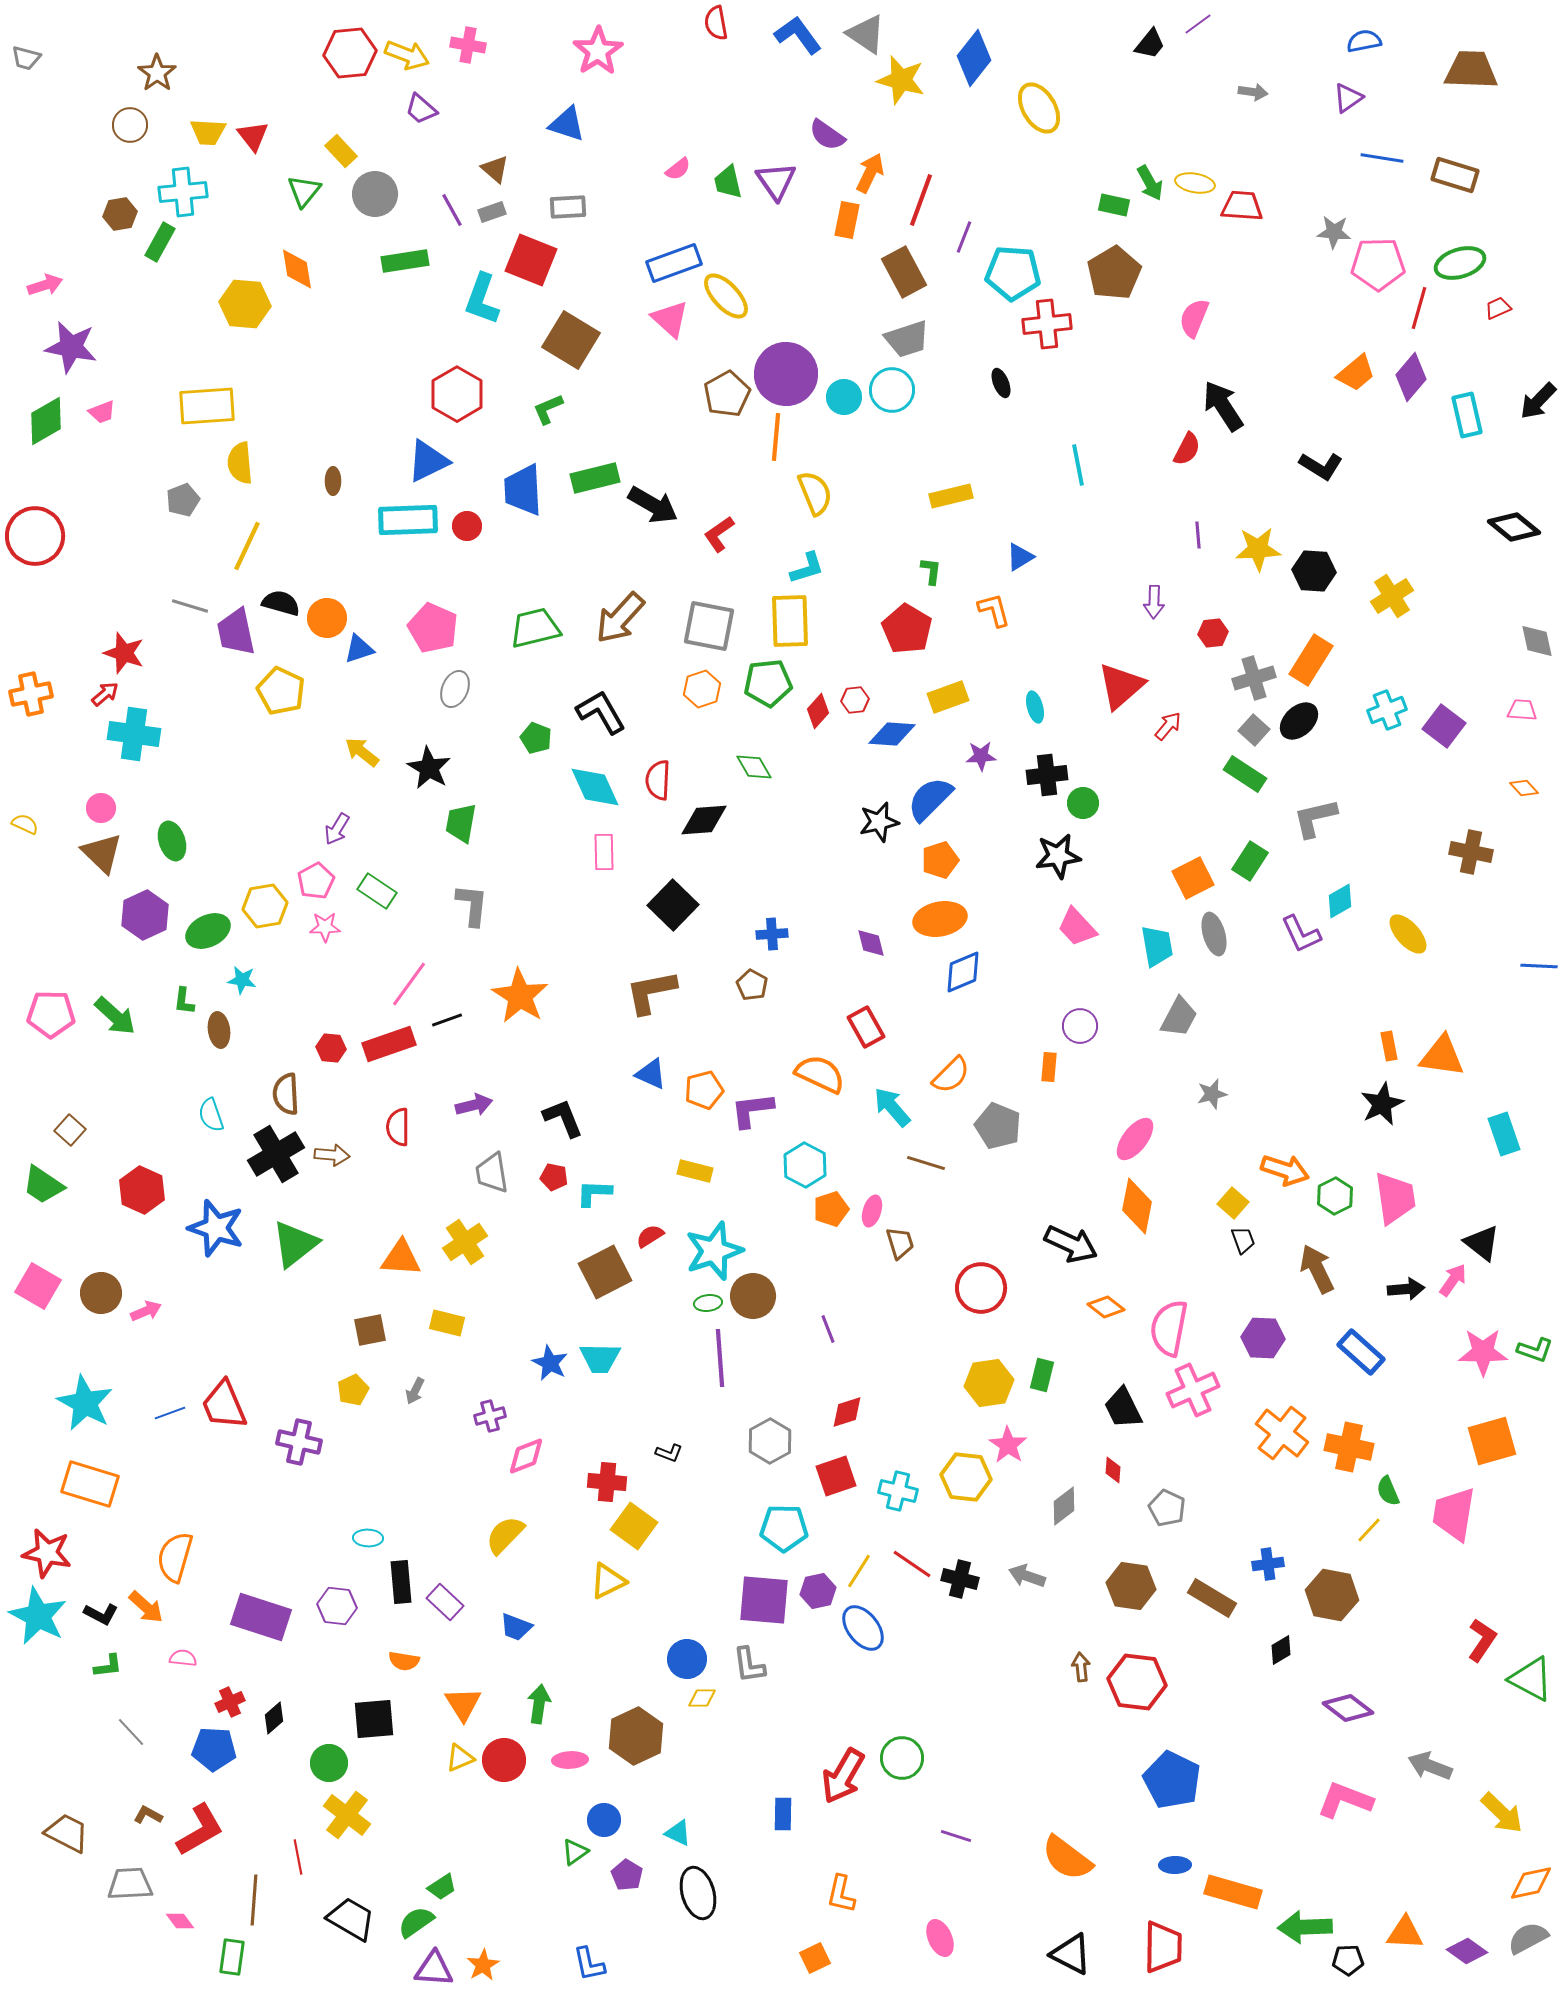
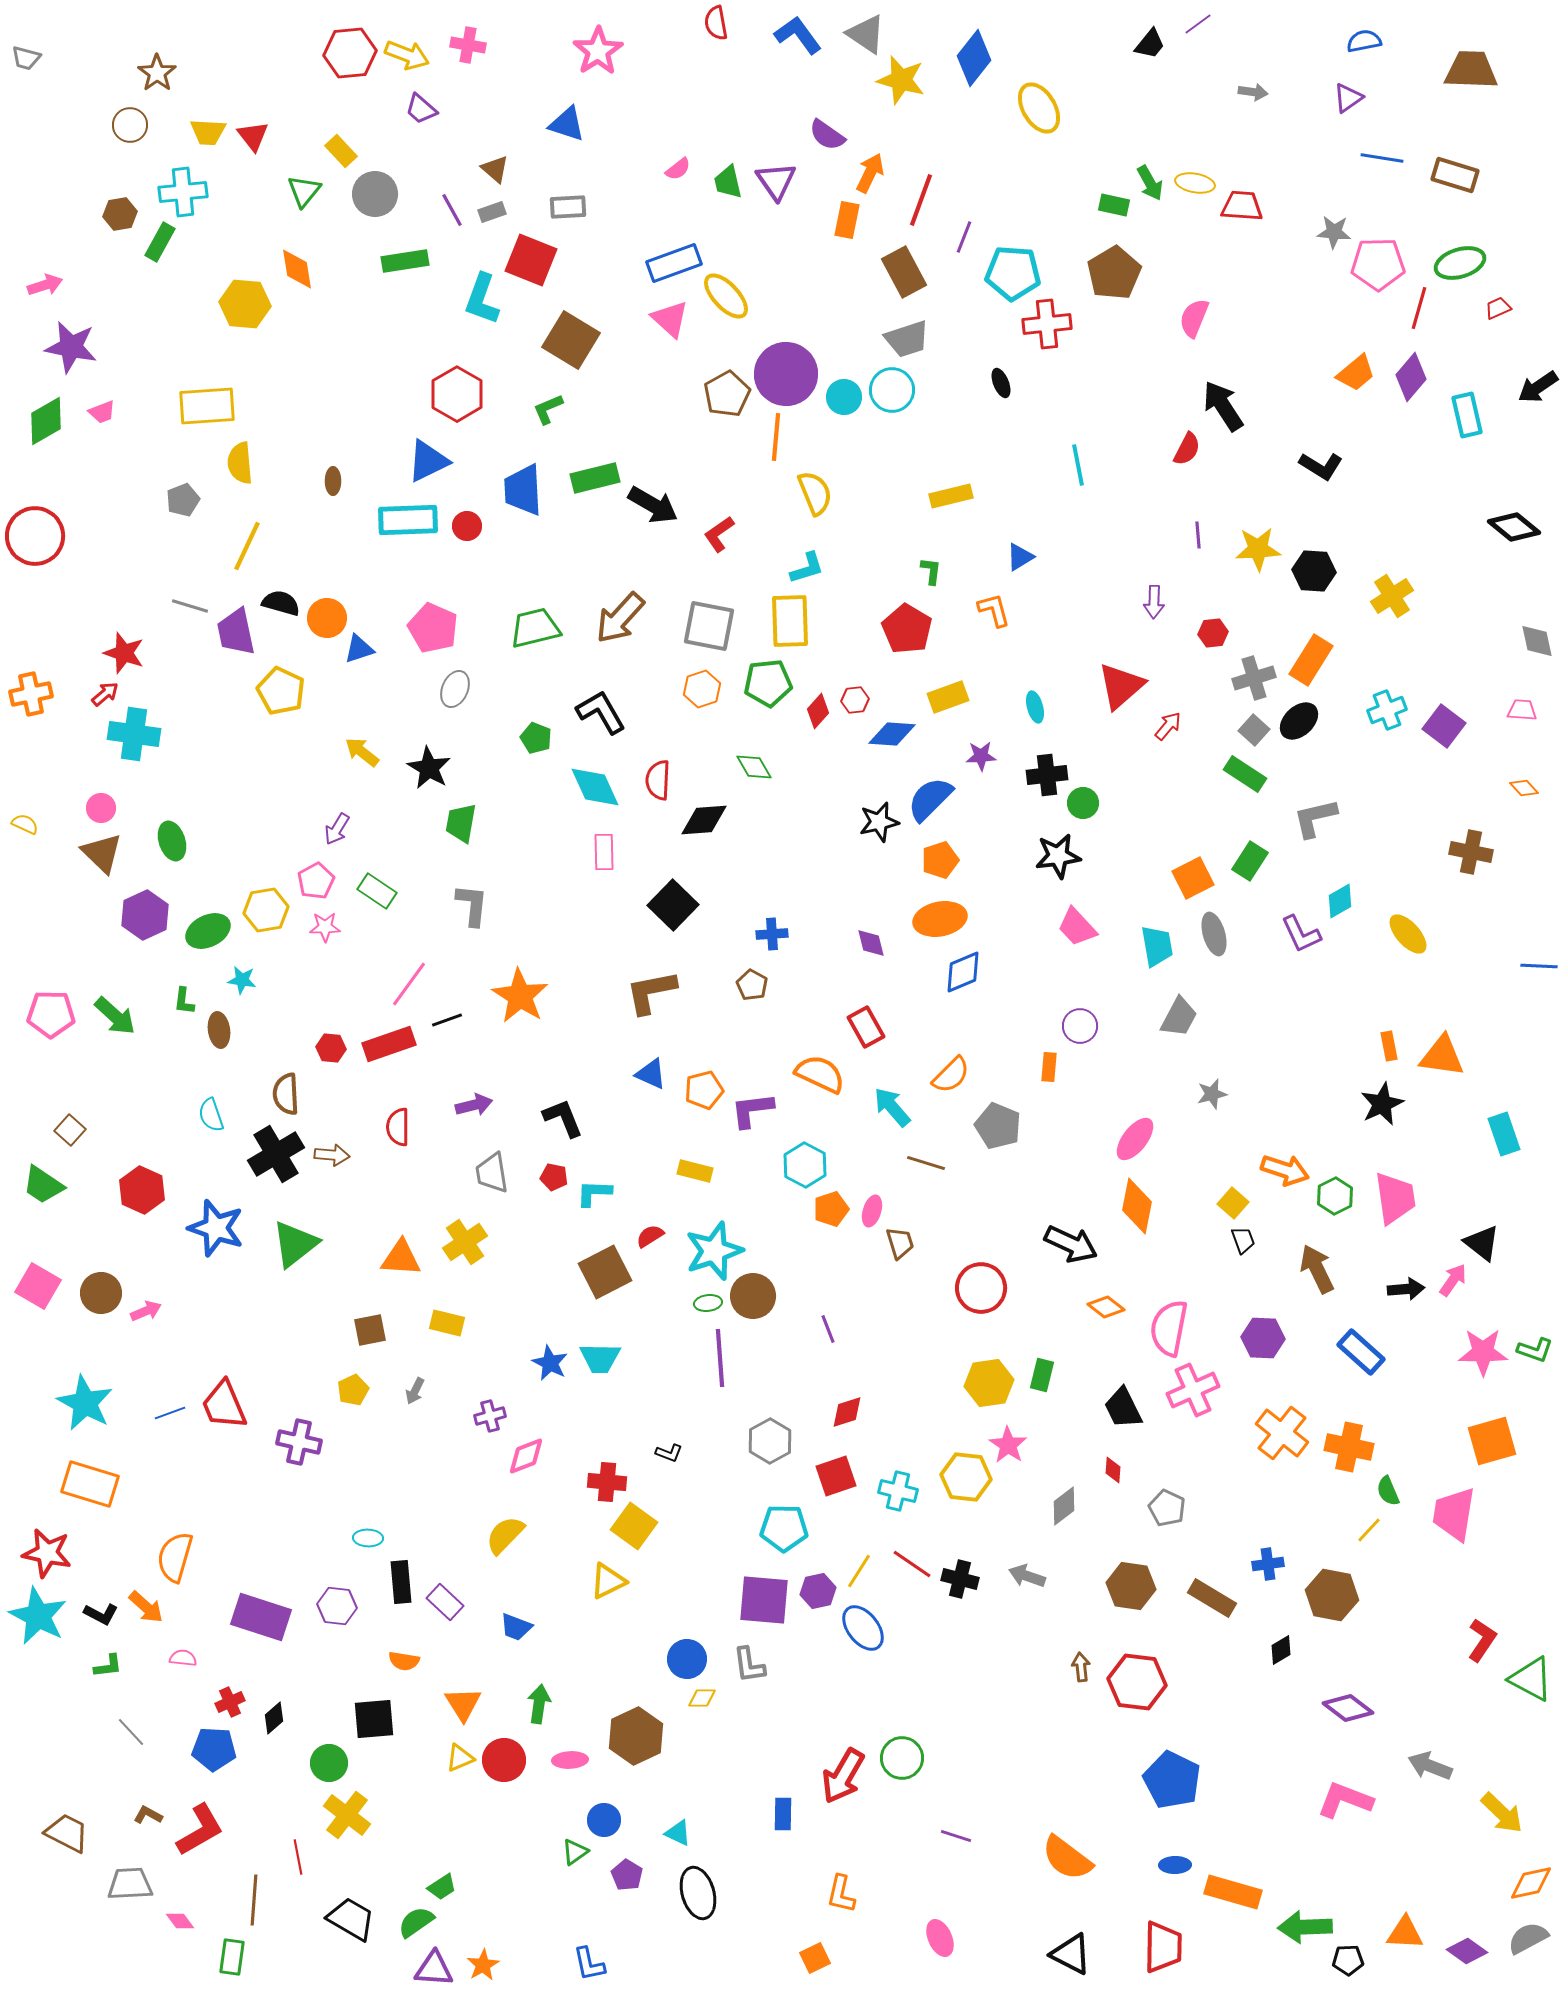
black arrow at (1538, 401): moved 14 px up; rotated 12 degrees clockwise
yellow hexagon at (265, 906): moved 1 px right, 4 px down
